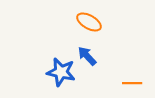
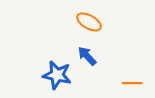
blue star: moved 4 px left, 3 px down
